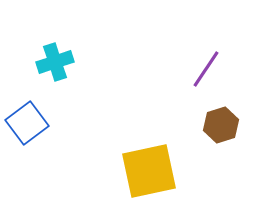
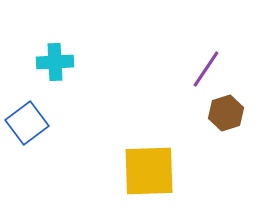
cyan cross: rotated 15 degrees clockwise
brown hexagon: moved 5 px right, 12 px up
yellow square: rotated 10 degrees clockwise
